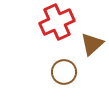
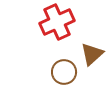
brown triangle: moved 10 px down
